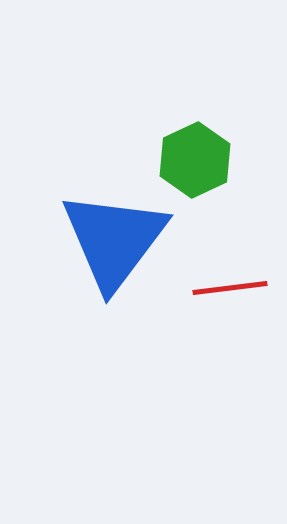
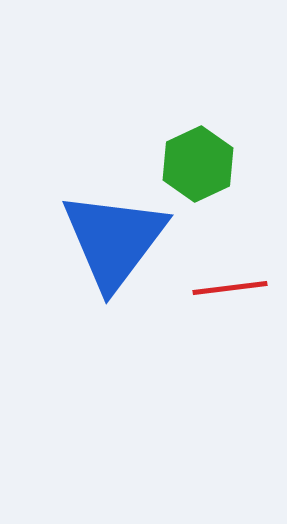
green hexagon: moved 3 px right, 4 px down
